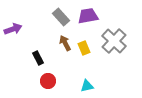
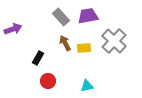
yellow rectangle: rotated 72 degrees counterclockwise
black rectangle: rotated 56 degrees clockwise
